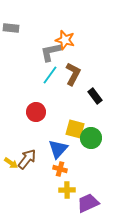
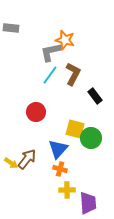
purple trapezoid: rotated 110 degrees clockwise
